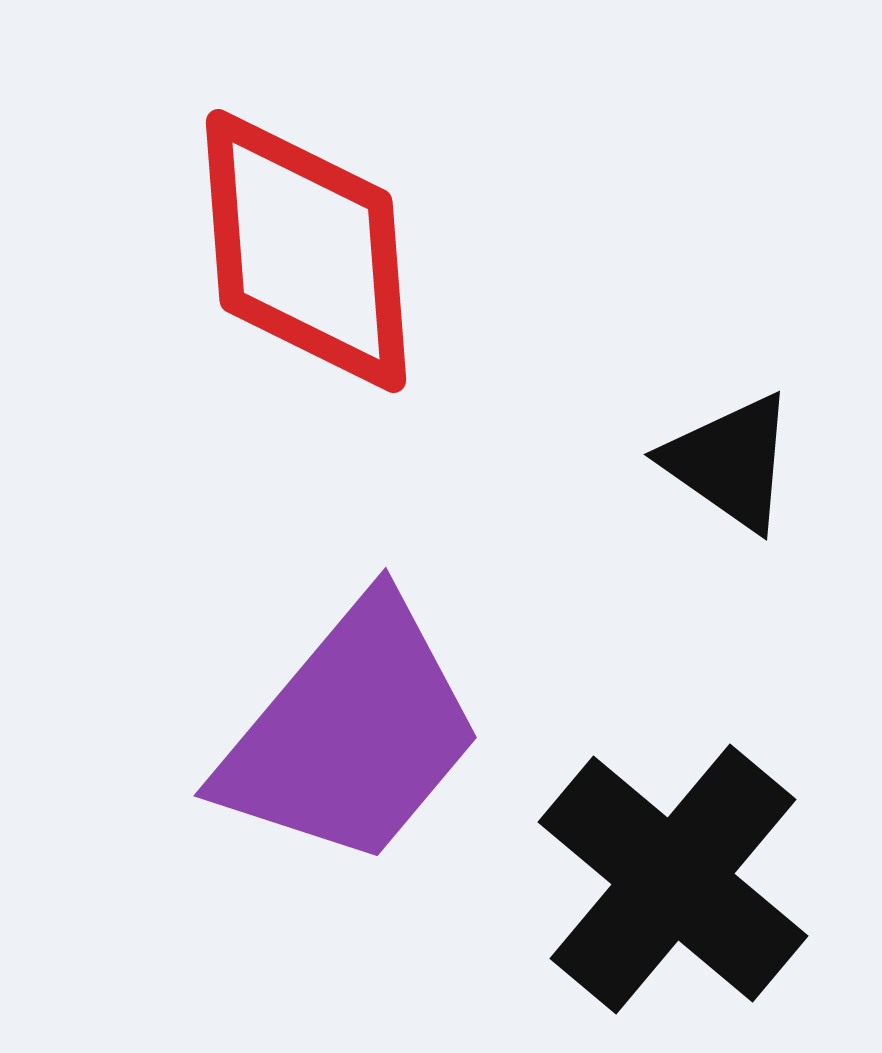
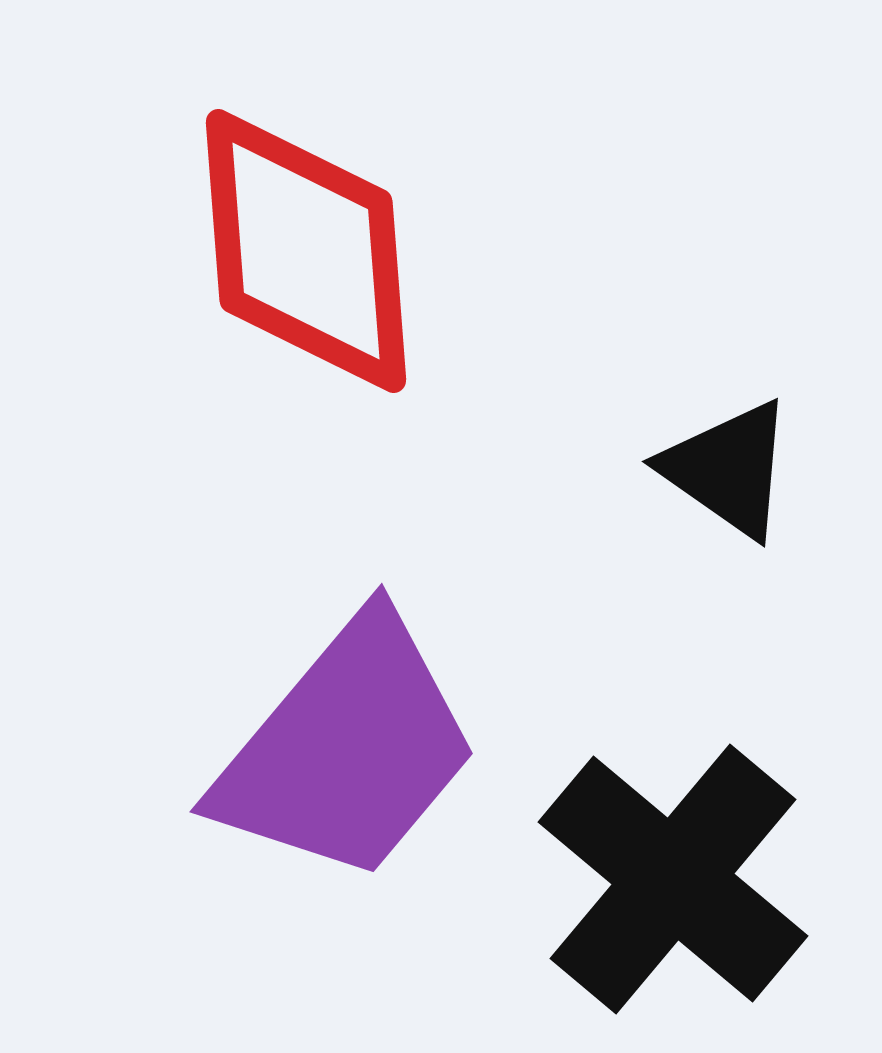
black triangle: moved 2 px left, 7 px down
purple trapezoid: moved 4 px left, 16 px down
